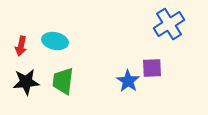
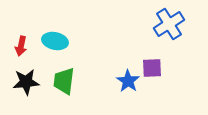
green trapezoid: moved 1 px right
